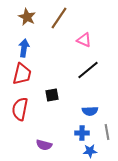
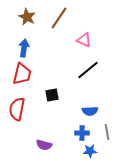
red semicircle: moved 3 px left
